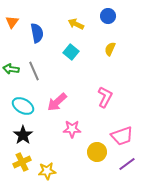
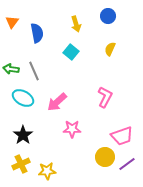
yellow arrow: rotated 133 degrees counterclockwise
cyan ellipse: moved 8 px up
yellow circle: moved 8 px right, 5 px down
yellow cross: moved 1 px left, 2 px down
